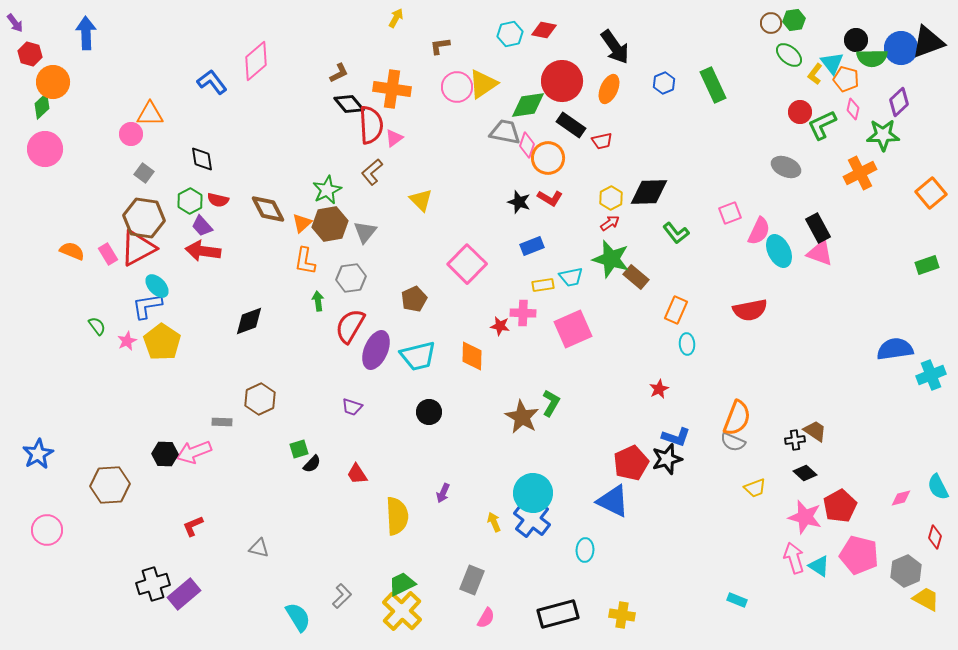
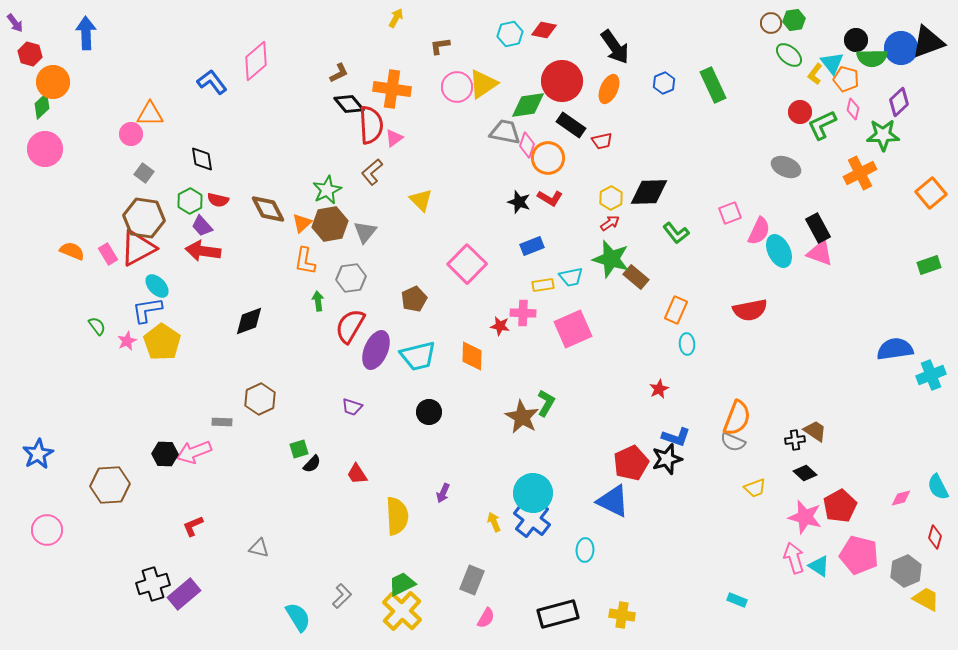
green rectangle at (927, 265): moved 2 px right
blue L-shape at (147, 306): moved 4 px down
green L-shape at (551, 403): moved 5 px left
